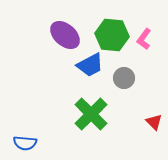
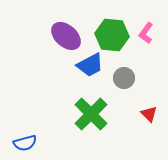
purple ellipse: moved 1 px right, 1 px down
pink L-shape: moved 2 px right, 6 px up
red triangle: moved 5 px left, 8 px up
blue semicircle: rotated 20 degrees counterclockwise
